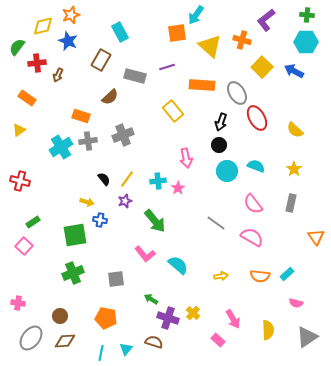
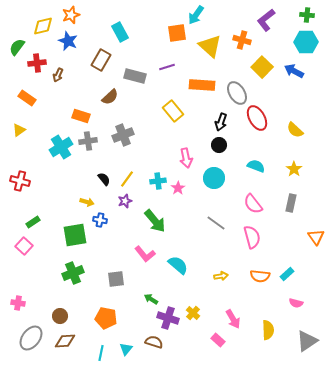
cyan circle at (227, 171): moved 13 px left, 7 px down
pink semicircle at (252, 237): rotated 45 degrees clockwise
gray triangle at (307, 337): moved 4 px down
